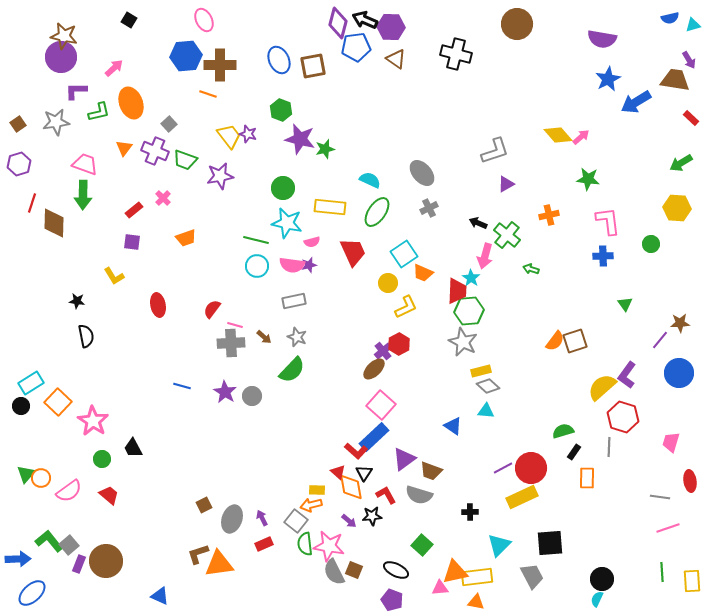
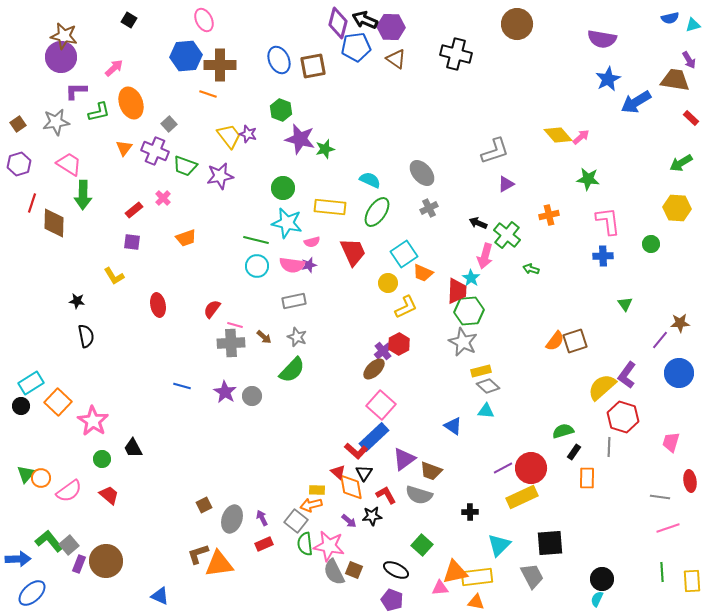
green trapezoid at (185, 160): moved 6 px down
pink trapezoid at (85, 164): moved 16 px left; rotated 12 degrees clockwise
